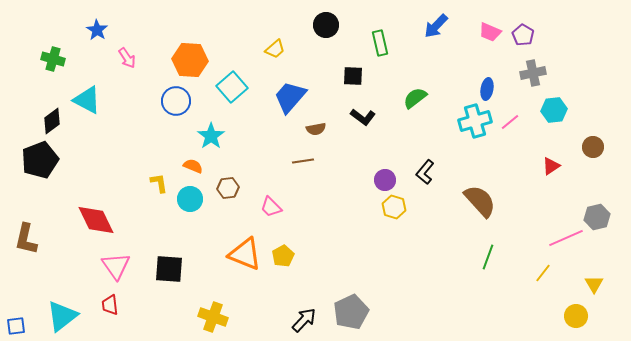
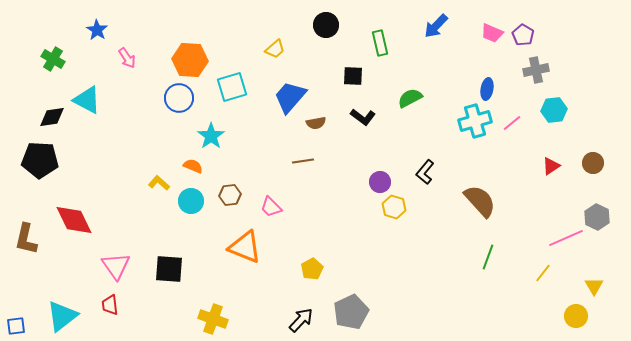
pink trapezoid at (490, 32): moved 2 px right, 1 px down
green cross at (53, 59): rotated 15 degrees clockwise
gray cross at (533, 73): moved 3 px right, 3 px up
cyan square at (232, 87): rotated 24 degrees clockwise
green semicircle at (415, 98): moved 5 px left; rotated 10 degrees clockwise
blue circle at (176, 101): moved 3 px right, 3 px up
black diamond at (52, 121): moved 4 px up; rotated 28 degrees clockwise
pink line at (510, 122): moved 2 px right, 1 px down
brown semicircle at (316, 129): moved 6 px up
brown circle at (593, 147): moved 16 px down
black pentagon at (40, 160): rotated 24 degrees clockwise
purple circle at (385, 180): moved 5 px left, 2 px down
yellow L-shape at (159, 183): rotated 40 degrees counterclockwise
brown hexagon at (228, 188): moved 2 px right, 7 px down
cyan circle at (190, 199): moved 1 px right, 2 px down
gray hexagon at (597, 217): rotated 20 degrees counterclockwise
red diamond at (96, 220): moved 22 px left
orange triangle at (245, 254): moved 7 px up
yellow pentagon at (283, 256): moved 29 px right, 13 px down
yellow triangle at (594, 284): moved 2 px down
yellow cross at (213, 317): moved 2 px down
black arrow at (304, 320): moved 3 px left
